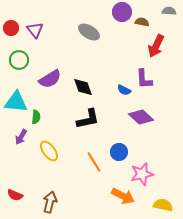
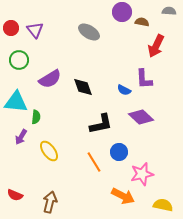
black L-shape: moved 13 px right, 5 px down
